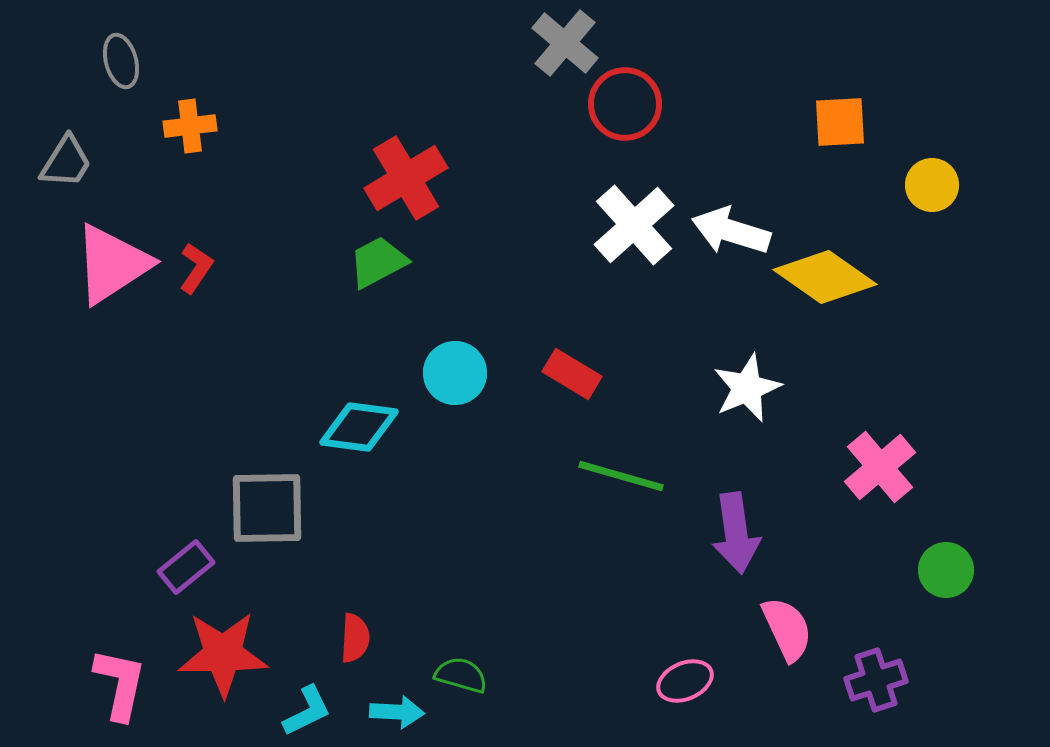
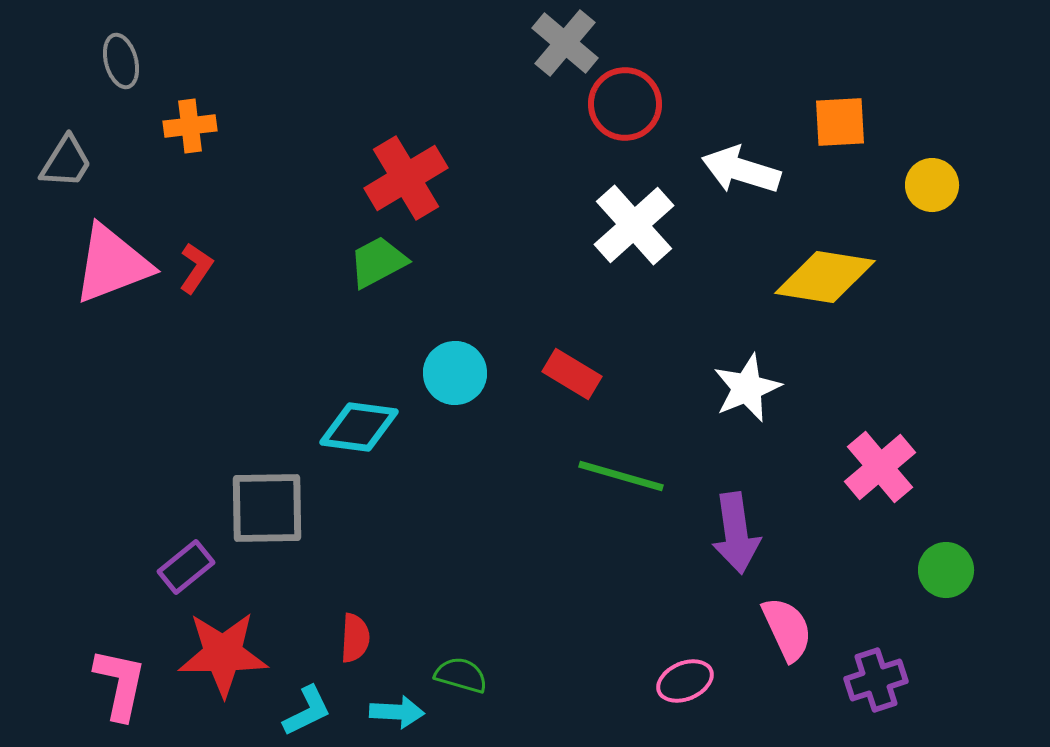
white arrow: moved 10 px right, 61 px up
pink triangle: rotated 12 degrees clockwise
yellow diamond: rotated 26 degrees counterclockwise
